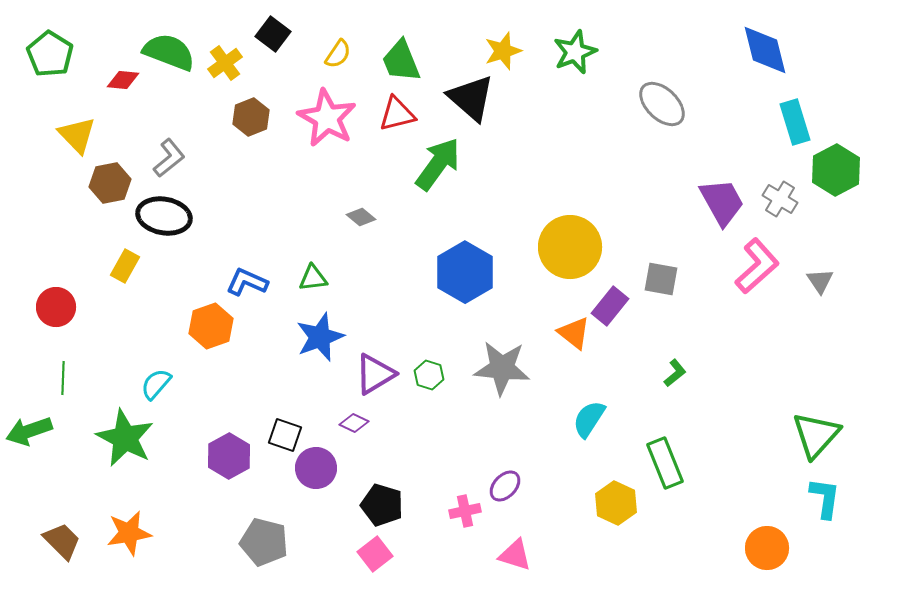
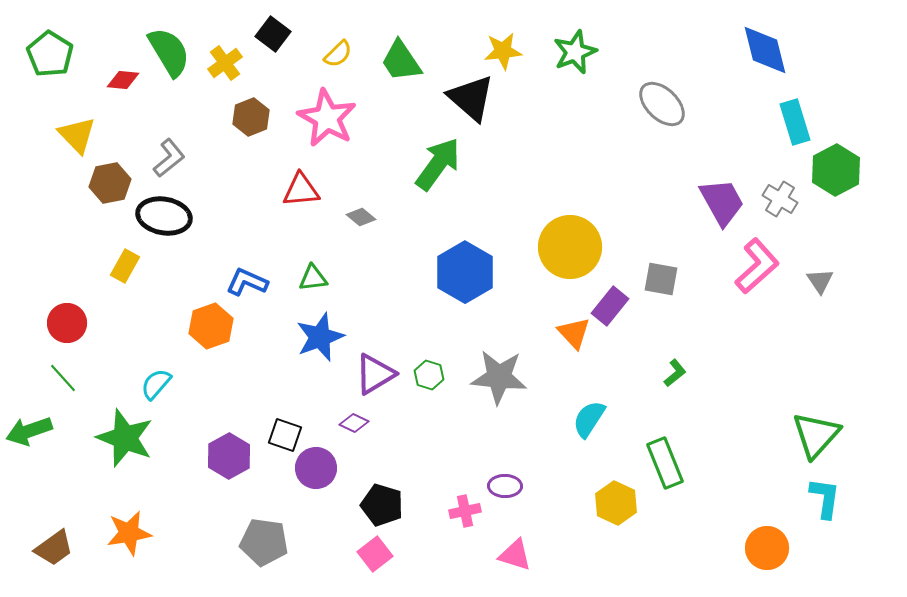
yellow star at (503, 51): rotated 12 degrees clockwise
green semicircle at (169, 52): rotated 38 degrees clockwise
yellow semicircle at (338, 54): rotated 12 degrees clockwise
green trapezoid at (401, 61): rotated 12 degrees counterclockwise
red triangle at (397, 114): moved 96 px left, 76 px down; rotated 9 degrees clockwise
red circle at (56, 307): moved 11 px right, 16 px down
orange triangle at (574, 333): rotated 9 degrees clockwise
gray star at (502, 368): moved 3 px left, 9 px down
green line at (63, 378): rotated 44 degrees counterclockwise
green star at (125, 438): rotated 6 degrees counterclockwise
purple ellipse at (505, 486): rotated 48 degrees clockwise
brown trapezoid at (62, 541): moved 8 px left, 7 px down; rotated 99 degrees clockwise
gray pentagon at (264, 542): rotated 6 degrees counterclockwise
